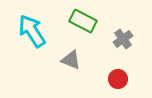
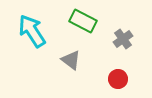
gray triangle: rotated 15 degrees clockwise
